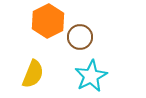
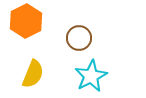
orange hexagon: moved 22 px left
brown circle: moved 1 px left, 1 px down
